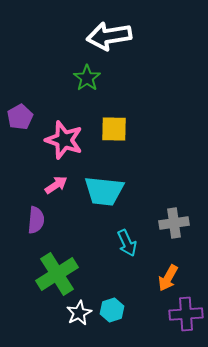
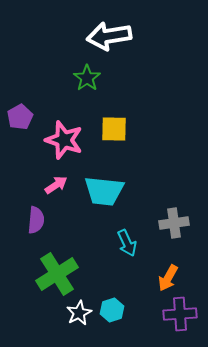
purple cross: moved 6 px left
